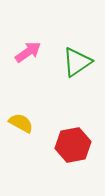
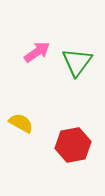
pink arrow: moved 9 px right
green triangle: rotated 20 degrees counterclockwise
